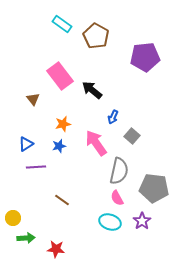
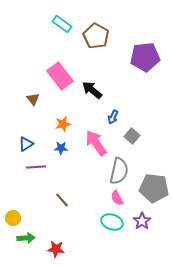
blue star: moved 2 px right, 2 px down; rotated 16 degrees clockwise
brown line: rotated 14 degrees clockwise
cyan ellipse: moved 2 px right
